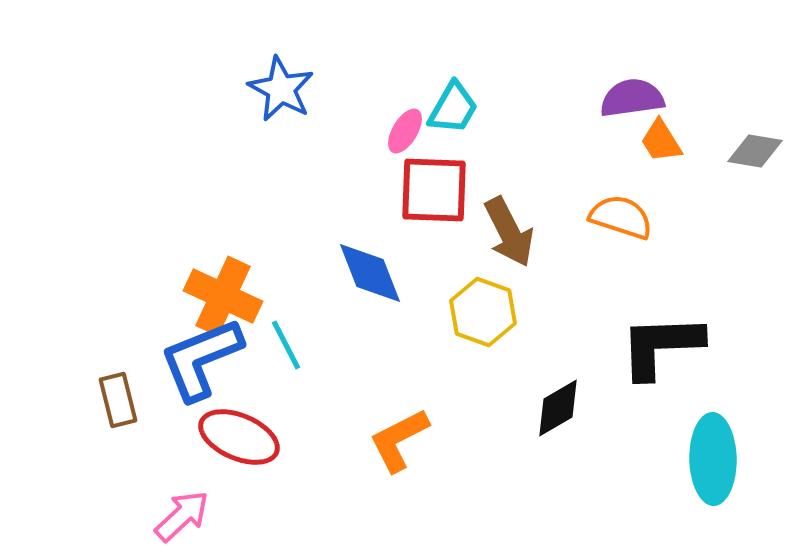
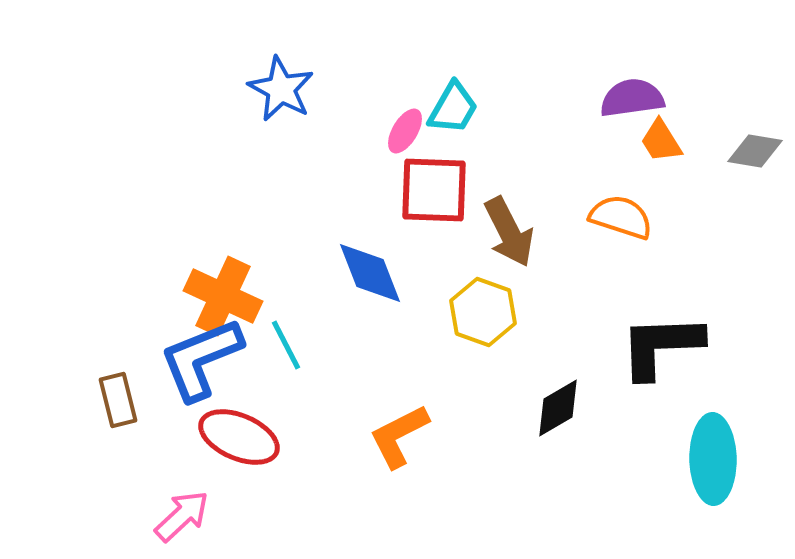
orange L-shape: moved 4 px up
